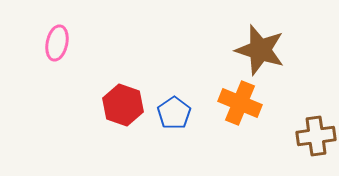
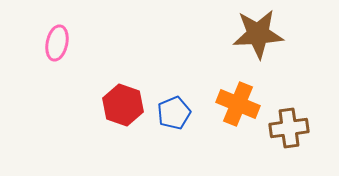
brown star: moved 2 px left, 16 px up; rotated 21 degrees counterclockwise
orange cross: moved 2 px left, 1 px down
blue pentagon: rotated 12 degrees clockwise
brown cross: moved 27 px left, 8 px up
